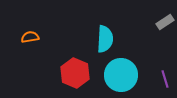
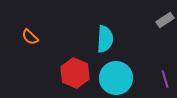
gray rectangle: moved 2 px up
orange semicircle: rotated 126 degrees counterclockwise
cyan circle: moved 5 px left, 3 px down
